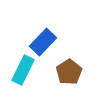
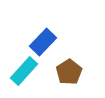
cyan rectangle: moved 1 px right, 1 px down; rotated 16 degrees clockwise
